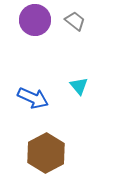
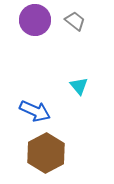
blue arrow: moved 2 px right, 13 px down
